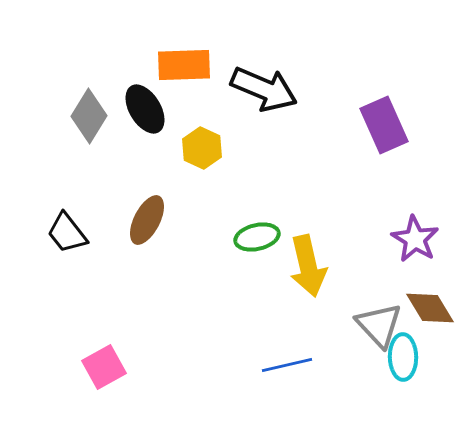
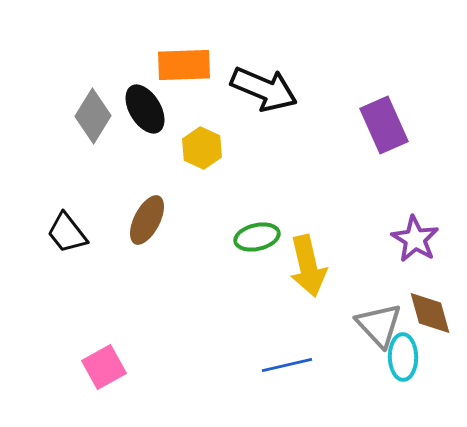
gray diamond: moved 4 px right
brown diamond: moved 5 px down; rotated 15 degrees clockwise
